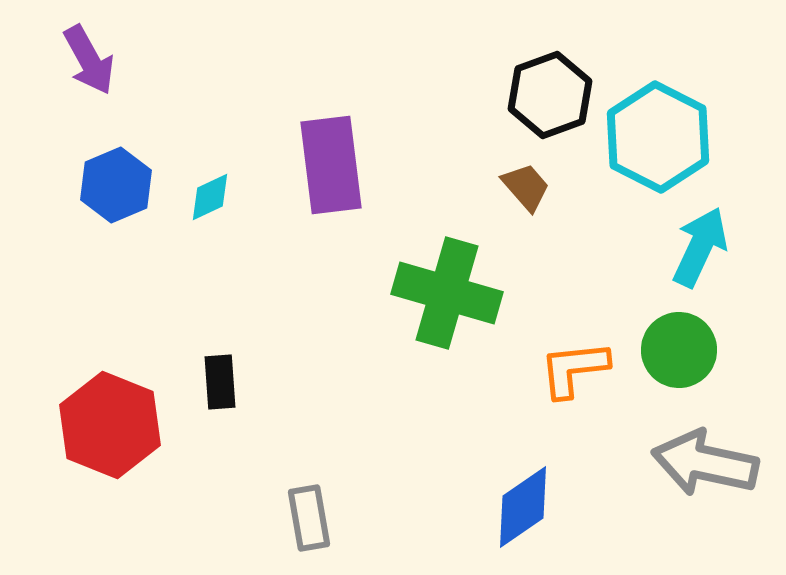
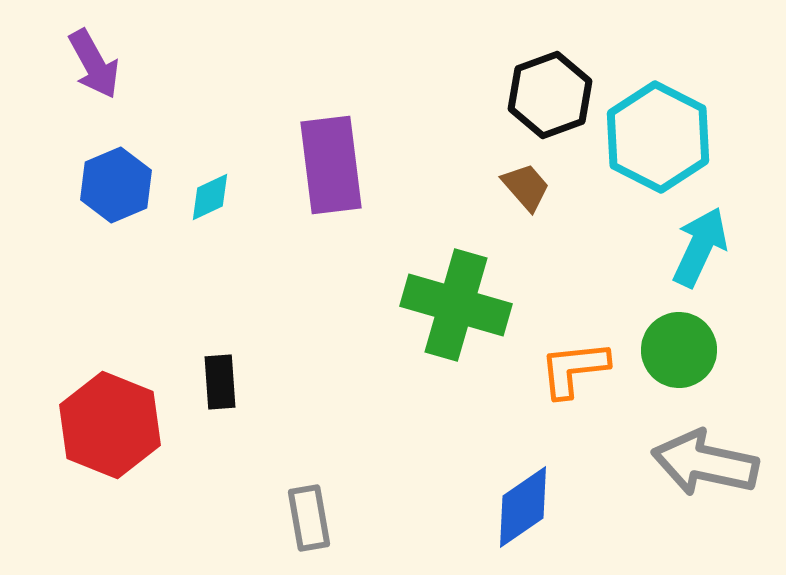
purple arrow: moved 5 px right, 4 px down
green cross: moved 9 px right, 12 px down
